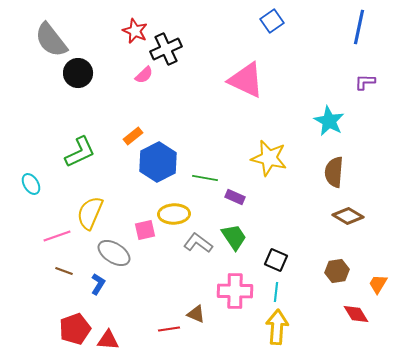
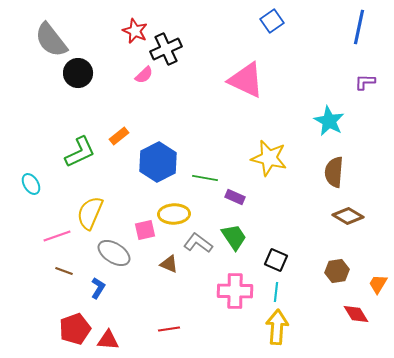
orange rectangle: moved 14 px left
blue L-shape: moved 4 px down
brown triangle: moved 27 px left, 50 px up
